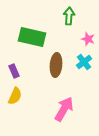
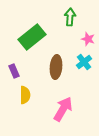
green arrow: moved 1 px right, 1 px down
green rectangle: rotated 52 degrees counterclockwise
brown ellipse: moved 2 px down
yellow semicircle: moved 10 px right, 1 px up; rotated 24 degrees counterclockwise
pink arrow: moved 1 px left
